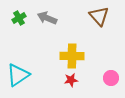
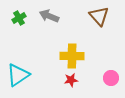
gray arrow: moved 2 px right, 2 px up
